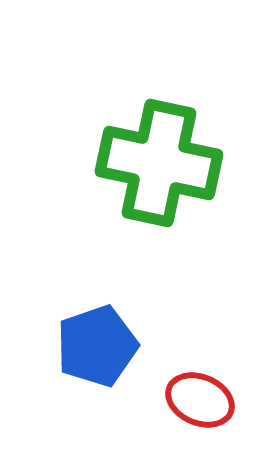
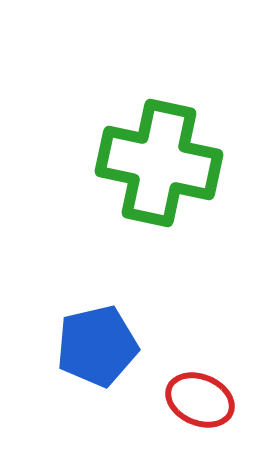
blue pentagon: rotated 6 degrees clockwise
